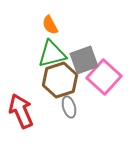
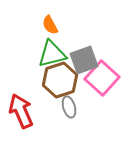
pink square: moved 2 px left, 1 px down
